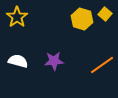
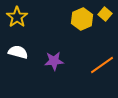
yellow hexagon: rotated 20 degrees clockwise
white semicircle: moved 9 px up
